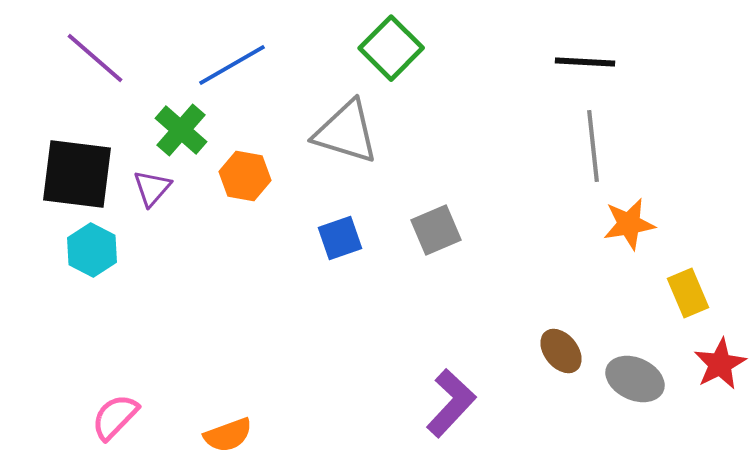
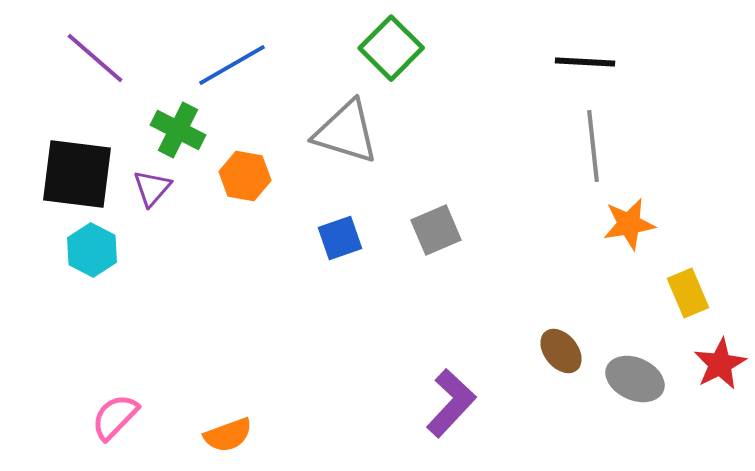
green cross: moved 3 px left; rotated 14 degrees counterclockwise
